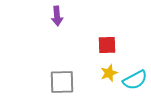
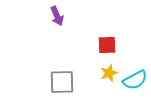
purple arrow: rotated 18 degrees counterclockwise
